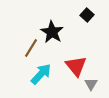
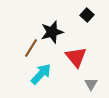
black star: rotated 25 degrees clockwise
red triangle: moved 9 px up
